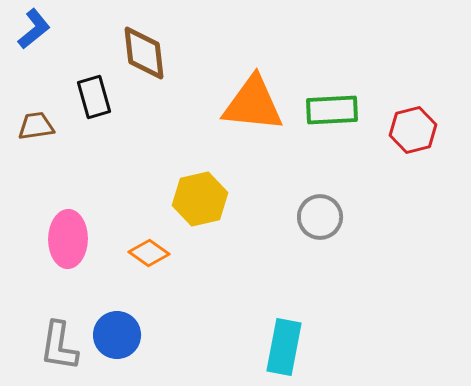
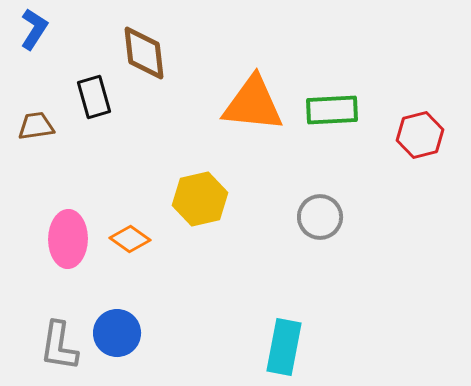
blue L-shape: rotated 18 degrees counterclockwise
red hexagon: moved 7 px right, 5 px down
orange diamond: moved 19 px left, 14 px up
blue circle: moved 2 px up
